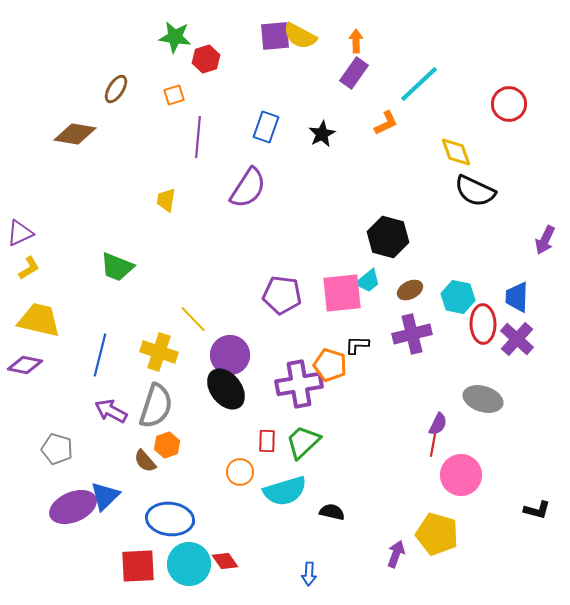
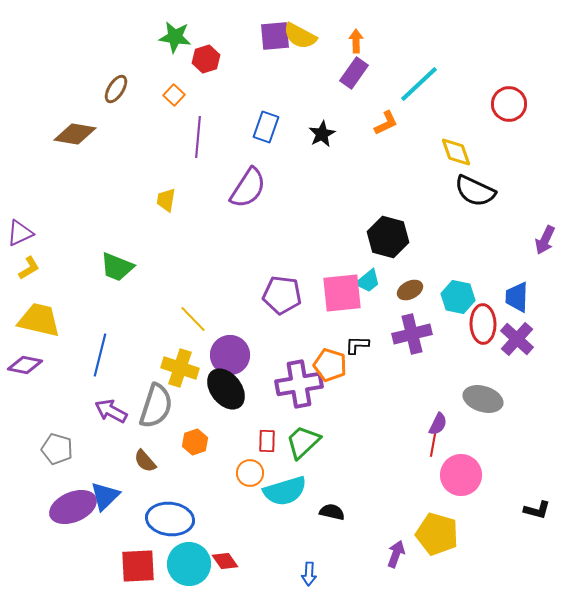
orange square at (174, 95): rotated 30 degrees counterclockwise
yellow cross at (159, 352): moved 21 px right, 16 px down
orange hexagon at (167, 445): moved 28 px right, 3 px up
orange circle at (240, 472): moved 10 px right, 1 px down
